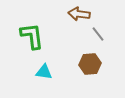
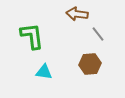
brown arrow: moved 2 px left
